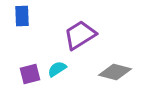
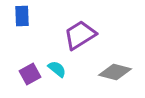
cyan semicircle: rotated 72 degrees clockwise
purple square: rotated 15 degrees counterclockwise
